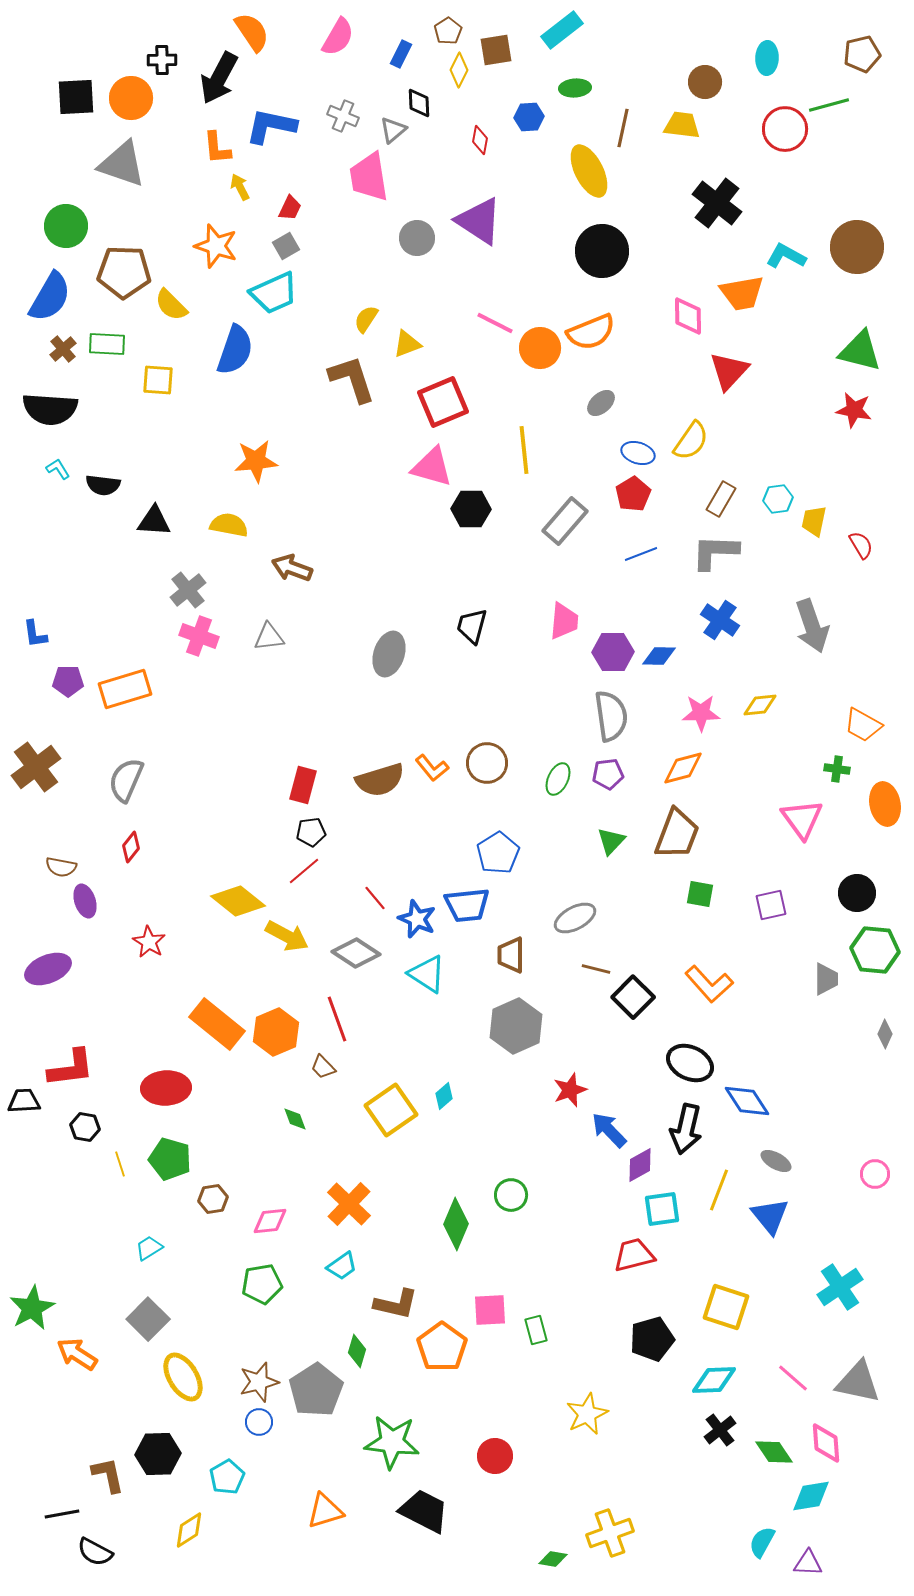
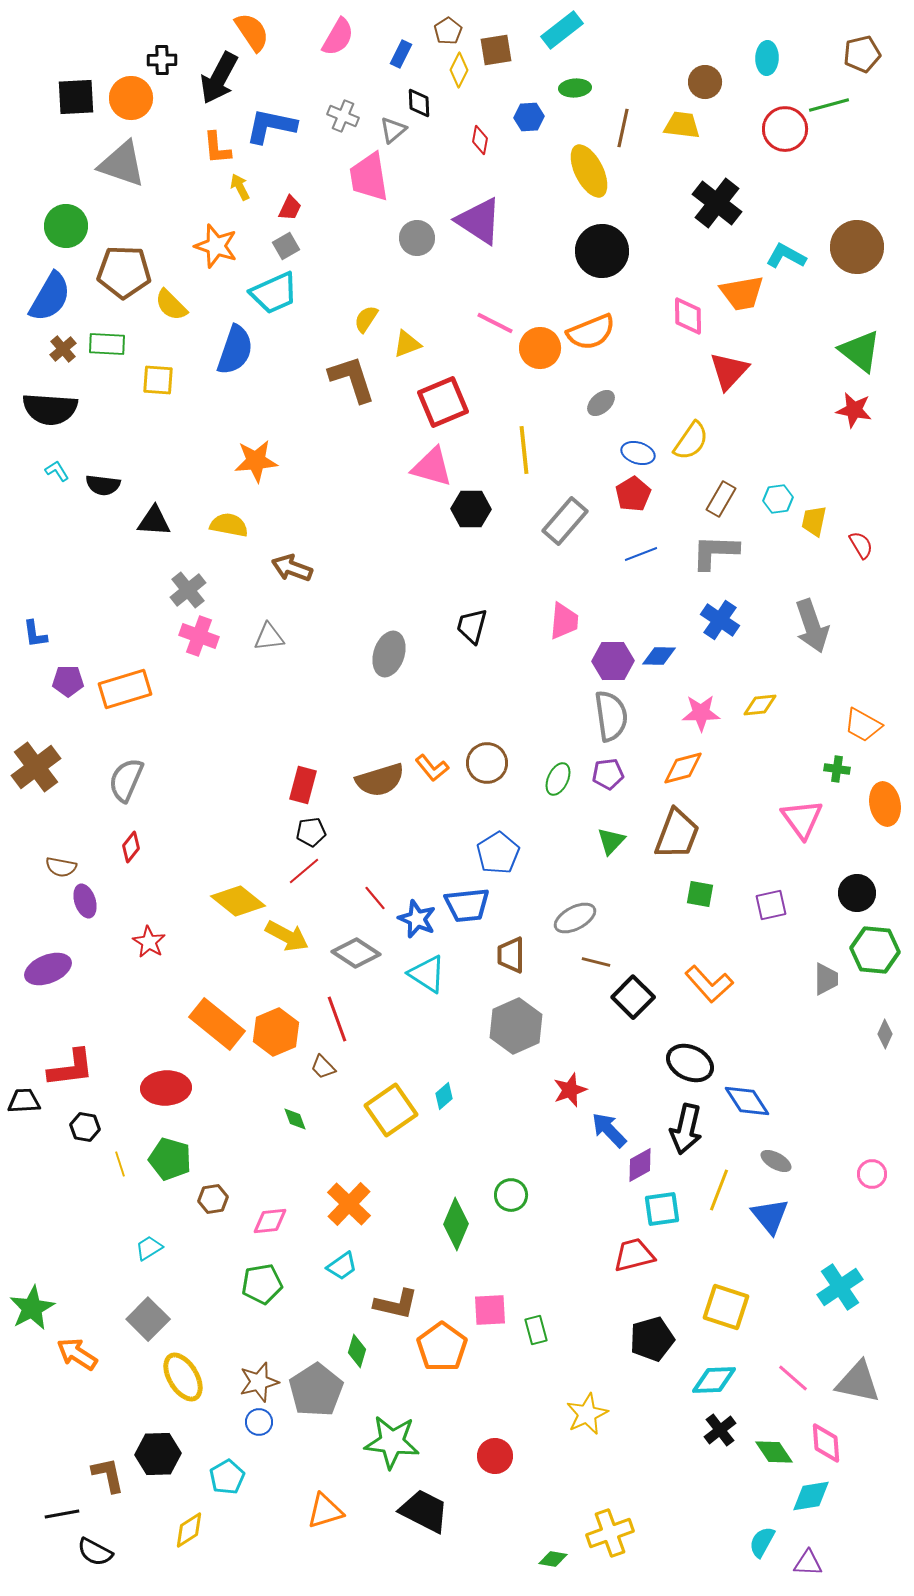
green triangle at (860, 351): rotated 24 degrees clockwise
cyan L-shape at (58, 469): moved 1 px left, 2 px down
purple hexagon at (613, 652): moved 9 px down
brown line at (596, 969): moved 7 px up
pink circle at (875, 1174): moved 3 px left
